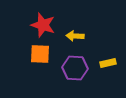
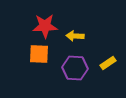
red star: moved 2 px right, 1 px down; rotated 20 degrees counterclockwise
orange square: moved 1 px left
yellow rectangle: rotated 21 degrees counterclockwise
